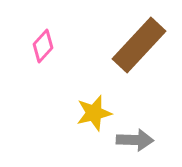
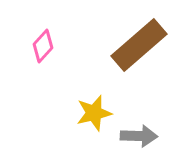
brown rectangle: rotated 6 degrees clockwise
gray arrow: moved 4 px right, 4 px up
